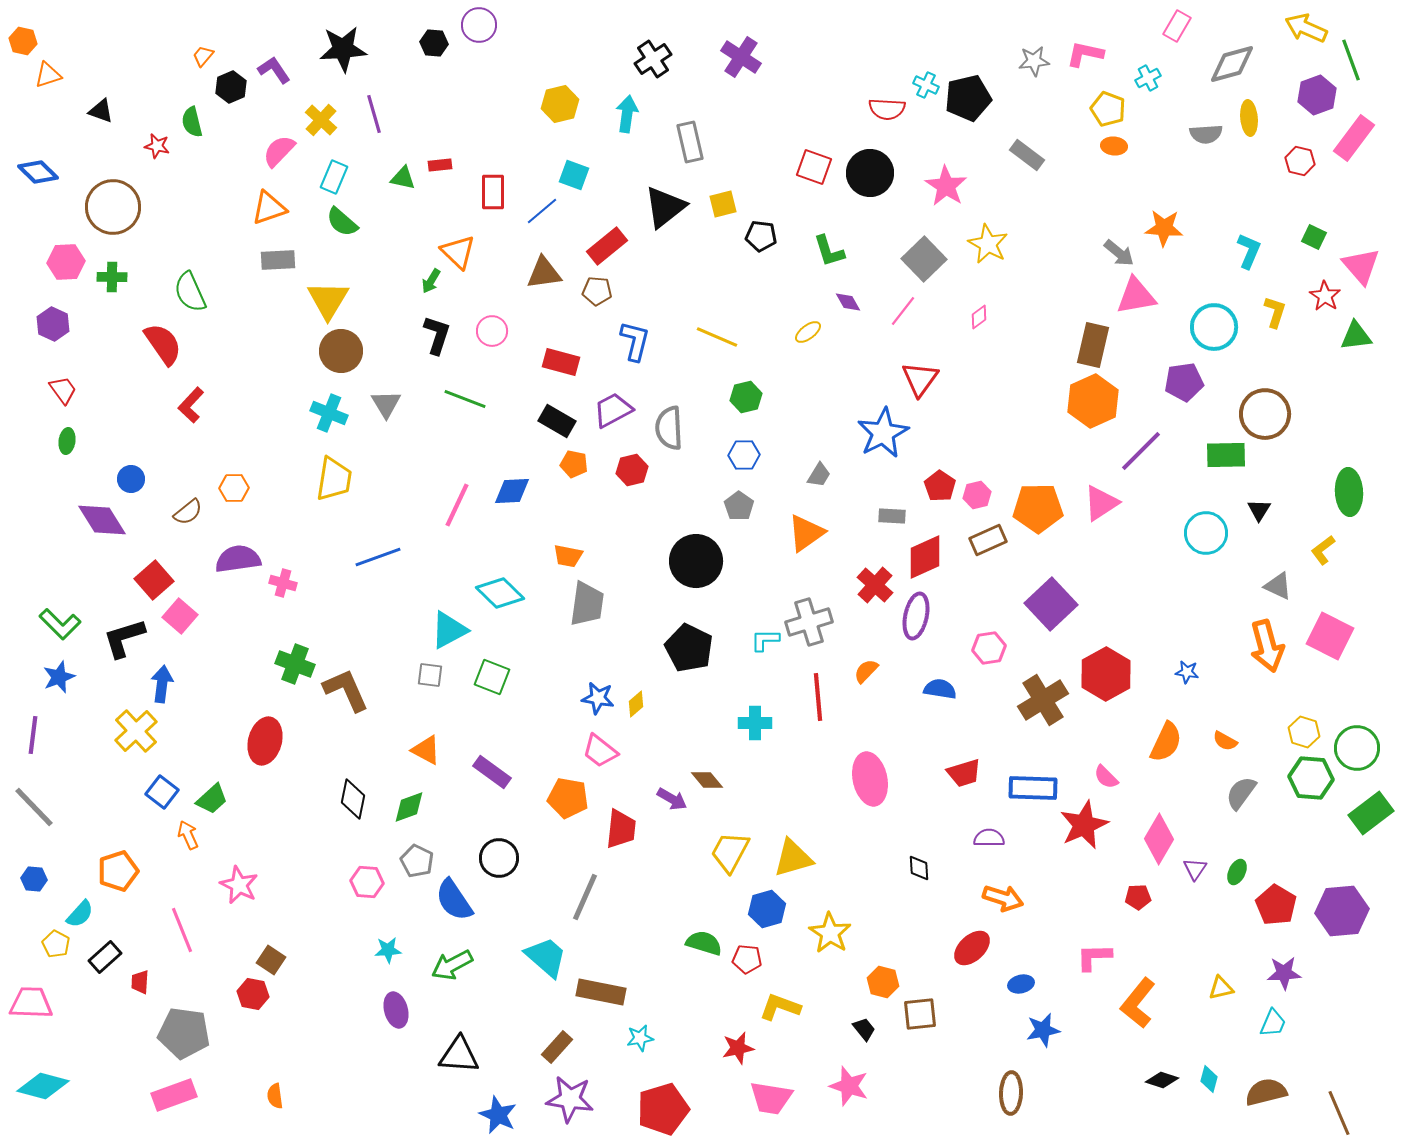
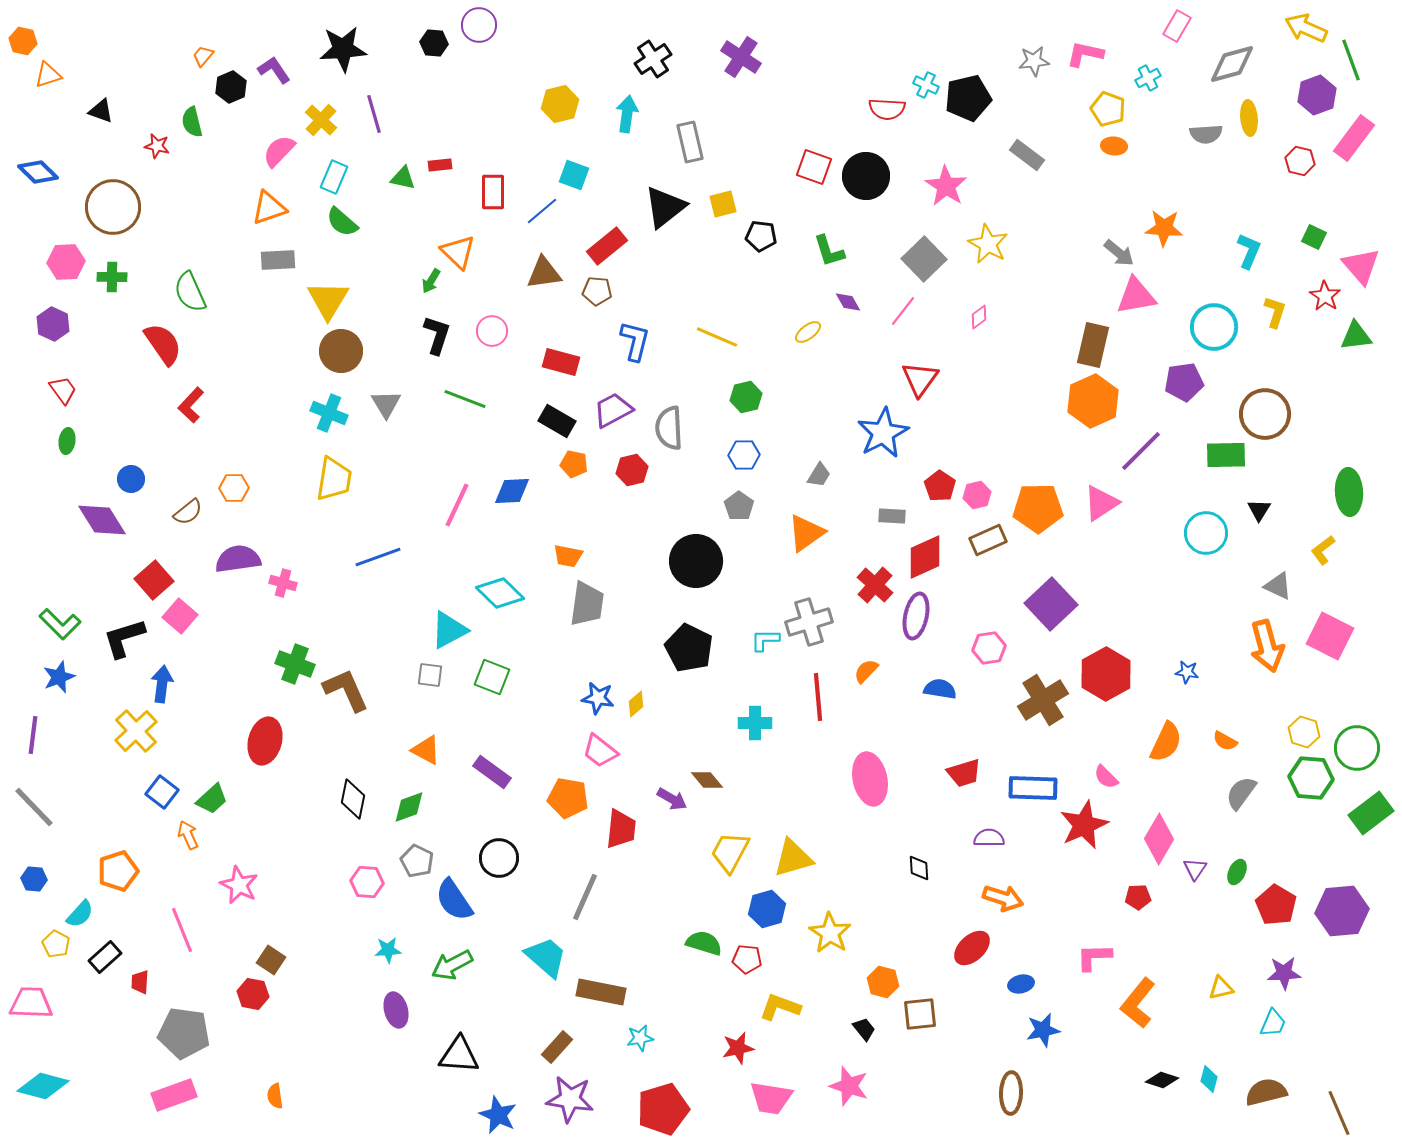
black circle at (870, 173): moved 4 px left, 3 px down
